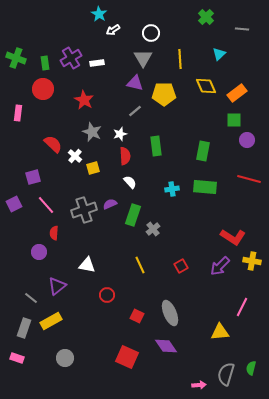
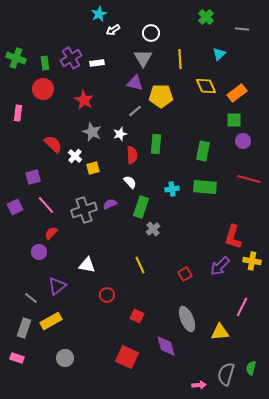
cyan star at (99, 14): rotated 14 degrees clockwise
yellow pentagon at (164, 94): moved 3 px left, 2 px down
purple circle at (247, 140): moved 4 px left, 1 px down
green rectangle at (156, 146): moved 2 px up; rotated 12 degrees clockwise
red semicircle at (125, 156): moved 7 px right, 1 px up
purple square at (14, 204): moved 1 px right, 3 px down
green rectangle at (133, 215): moved 8 px right, 8 px up
red semicircle at (54, 233): moved 3 px left; rotated 40 degrees clockwise
red L-shape at (233, 237): rotated 75 degrees clockwise
red square at (181, 266): moved 4 px right, 8 px down
gray ellipse at (170, 313): moved 17 px right, 6 px down
purple diamond at (166, 346): rotated 20 degrees clockwise
